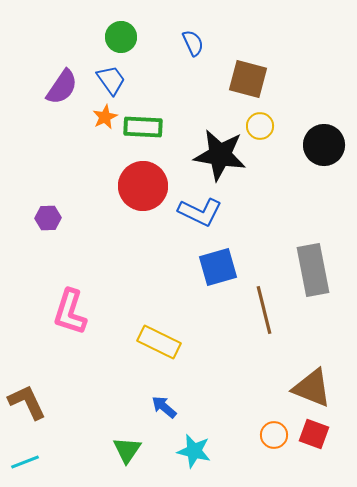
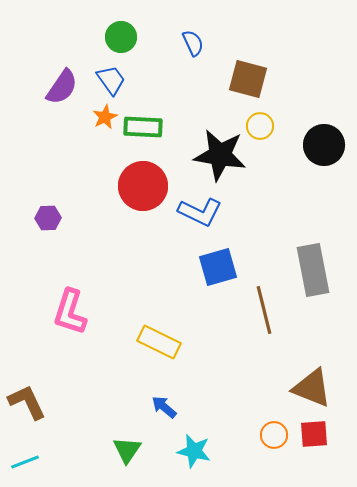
red square: rotated 24 degrees counterclockwise
